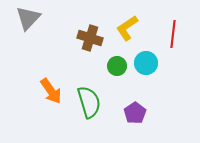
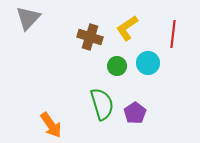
brown cross: moved 1 px up
cyan circle: moved 2 px right
orange arrow: moved 34 px down
green semicircle: moved 13 px right, 2 px down
